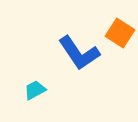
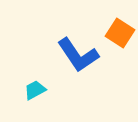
blue L-shape: moved 1 px left, 2 px down
